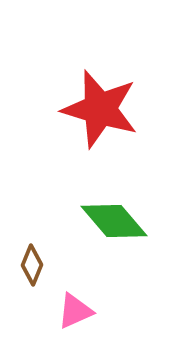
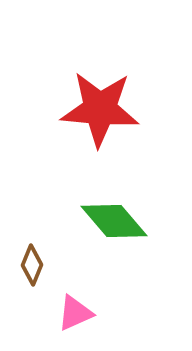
red star: rotated 12 degrees counterclockwise
pink triangle: moved 2 px down
